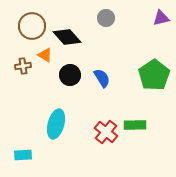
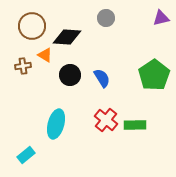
black diamond: rotated 44 degrees counterclockwise
red cross: moved 12 px up
cyan rectangle: moved 3 px right; rotated 36 degrees counterclockwise
